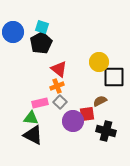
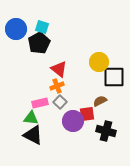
blue circle: moved 3 px right, 3 px up
black pentagon: moved 2 px left
